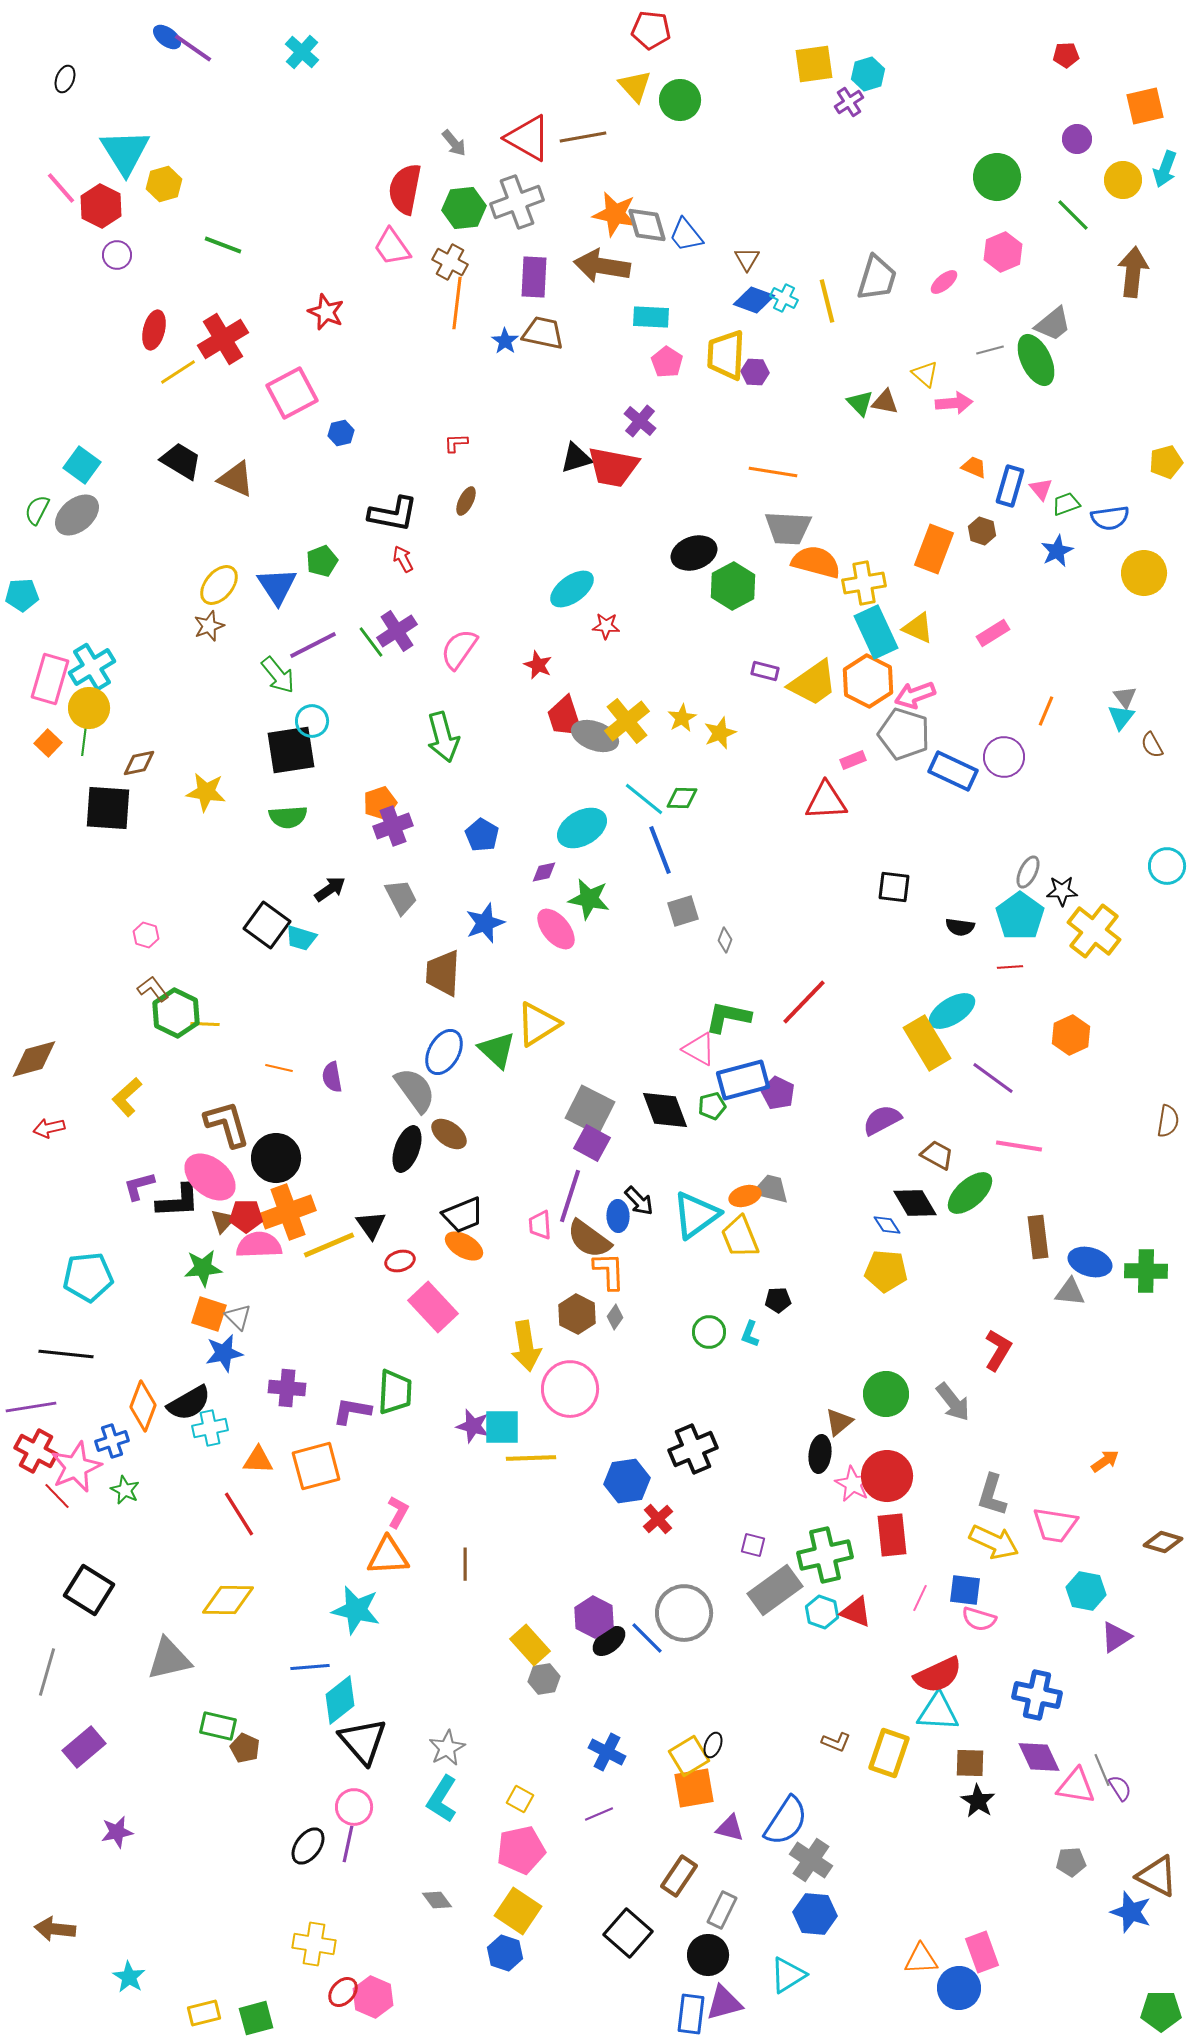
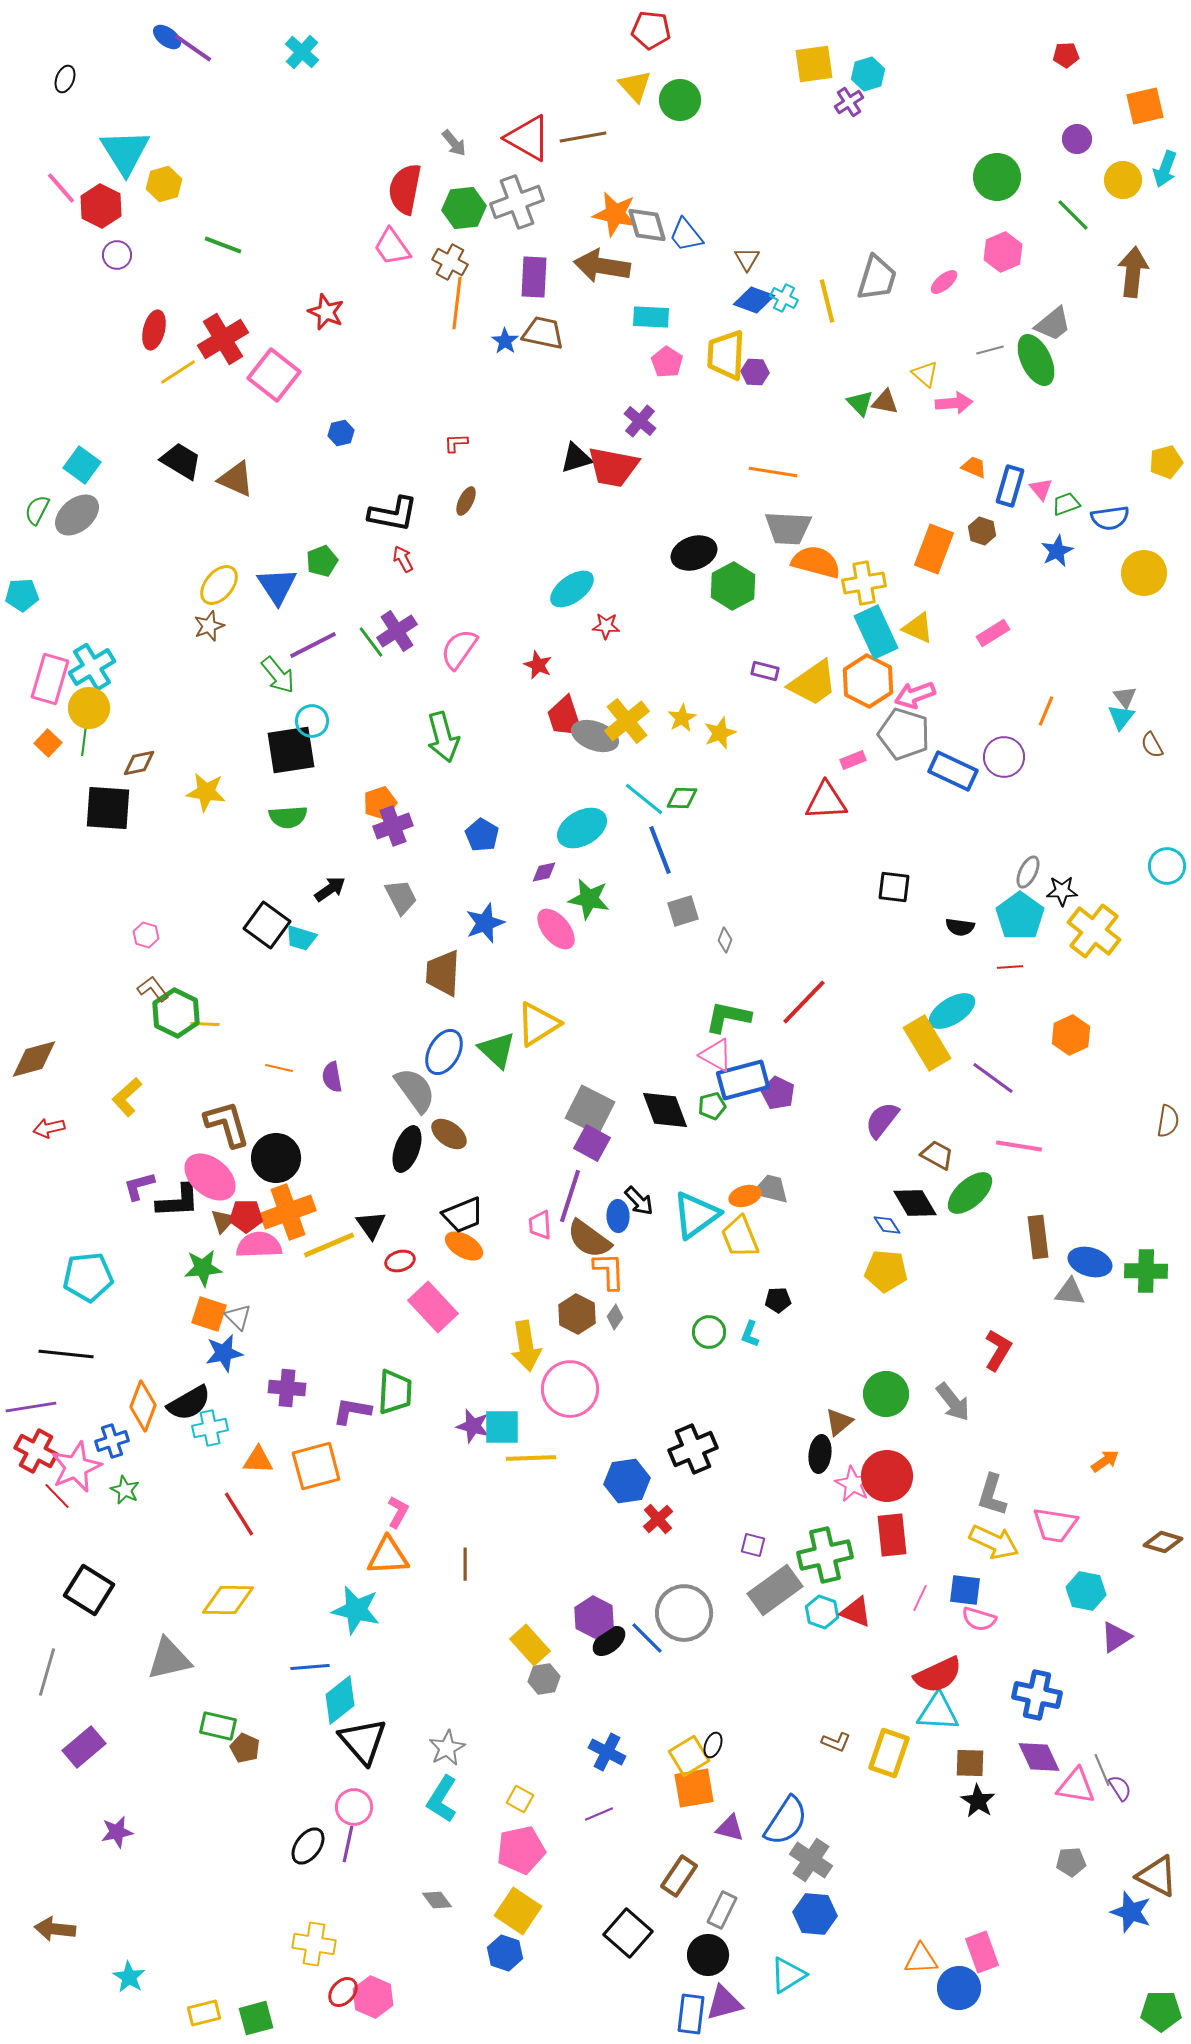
pink square at (292, 393): moved 18 px left, 18 px up; rotated 24 degrees counterclockwise
pink triangle at (699, 1049): moved 17 px right, 6 px down
purple semicircle at (882, 1120): rotated 24 degrees counterclockwise
